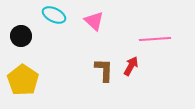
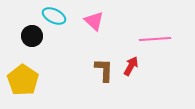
cyan ellipse: moved 1 px down
black circle: moved 11 px right
